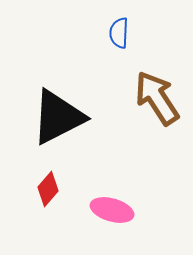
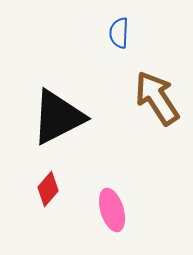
pink ellipse: rotated 57 degrees clockwise
